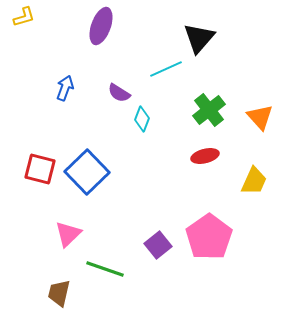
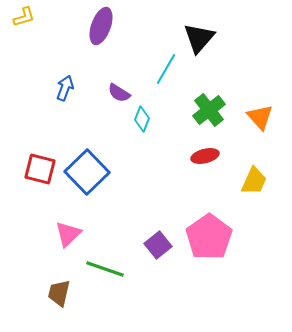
cyan line: rotated 36 degrees counterclockwise
